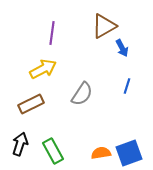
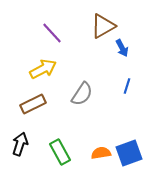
brown triangle: moved 1 px left
purple line: rotated 50 degrees counterclockwise
brown rectangle: moved 2 px right
green rectangle: moved 7 px right, 1 px down
